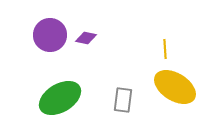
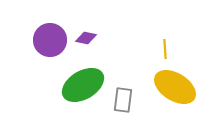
purple circle: moved 5 px down
green ellipse: moved 23 px right, 13 px up
